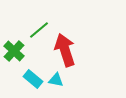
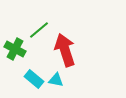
green cross: moved 1 px right, 2 px up; rotated 15 degrees counterclockwise
cyan rectangle: moved 1 px right
